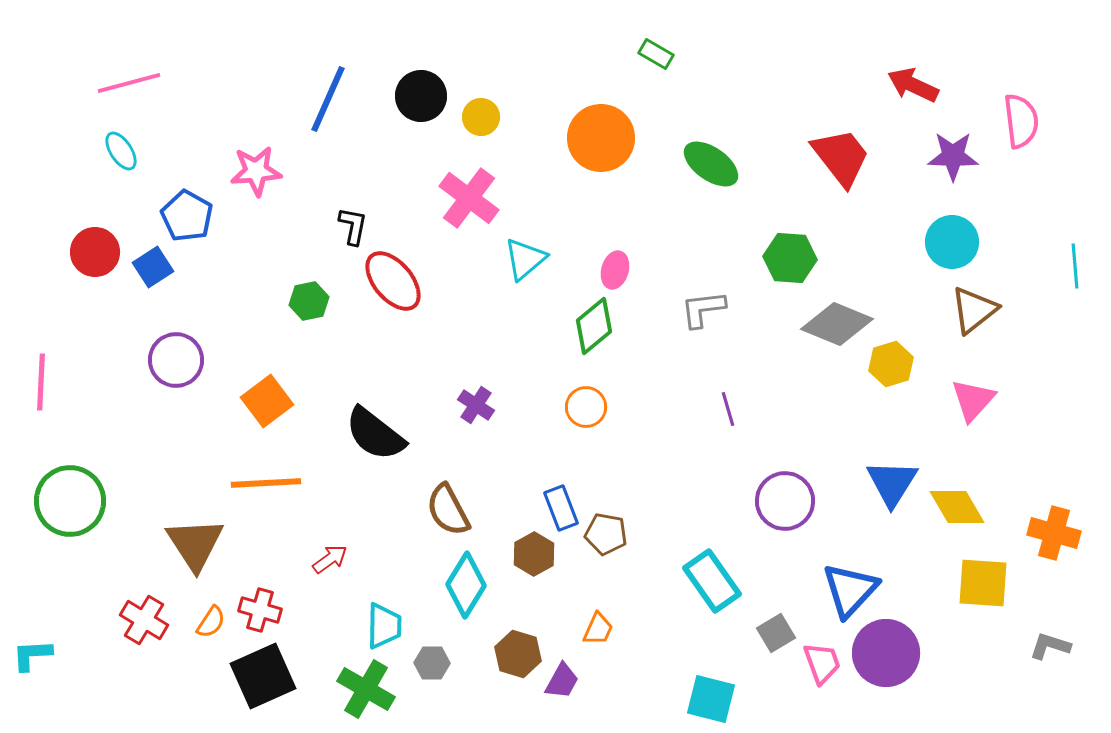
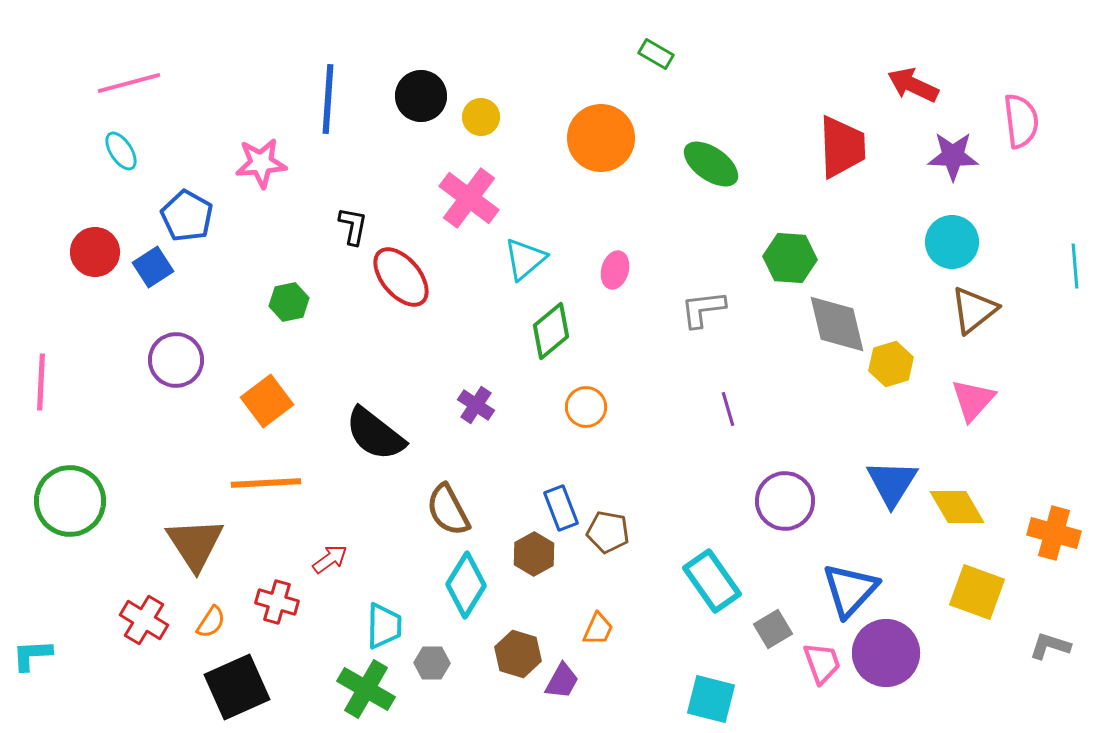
blue line at (328, 99): rotated 20 degrees counterclockwise
red trapezoid at (841, 157): moved 1 px right, 10 px up; rotated 36 degrees clockwise
pink star at (256, 171): moved 5 px right, 8 px up
red ellipse at (393, 281): moved 8 px right, 4 px up
green hexagon at (309, 301): moved 20 px left, 1 px down
gray diamond at (837, 324): rotated 54 degrees clockwise
green diamond at (594, 326): moved 43 px left, 5 px down
brown pentagon at (606, 534): moved 2 px right, 2 px up
yellow square at (983, 583): moved 6 px left, 9 px down; rotated 16 degrees clockwise
red cross at (260, 610): moved 17 px right, 8 px up
gray square at (776, 633): moved 3 px left, 4 px up
black square at (263, 676): moved 26 px left, 11 px down
